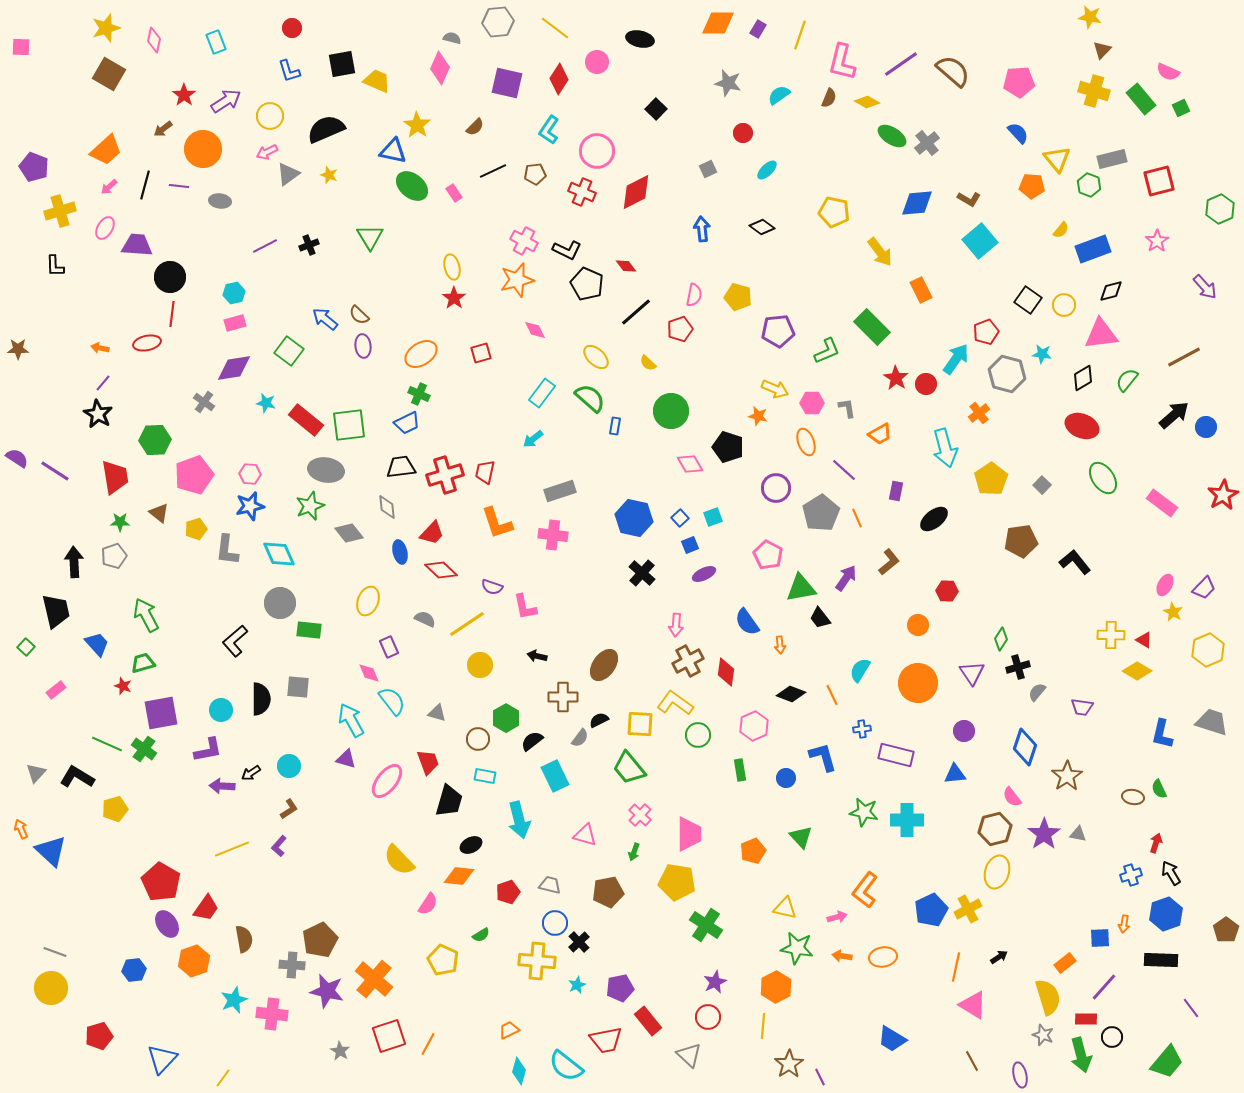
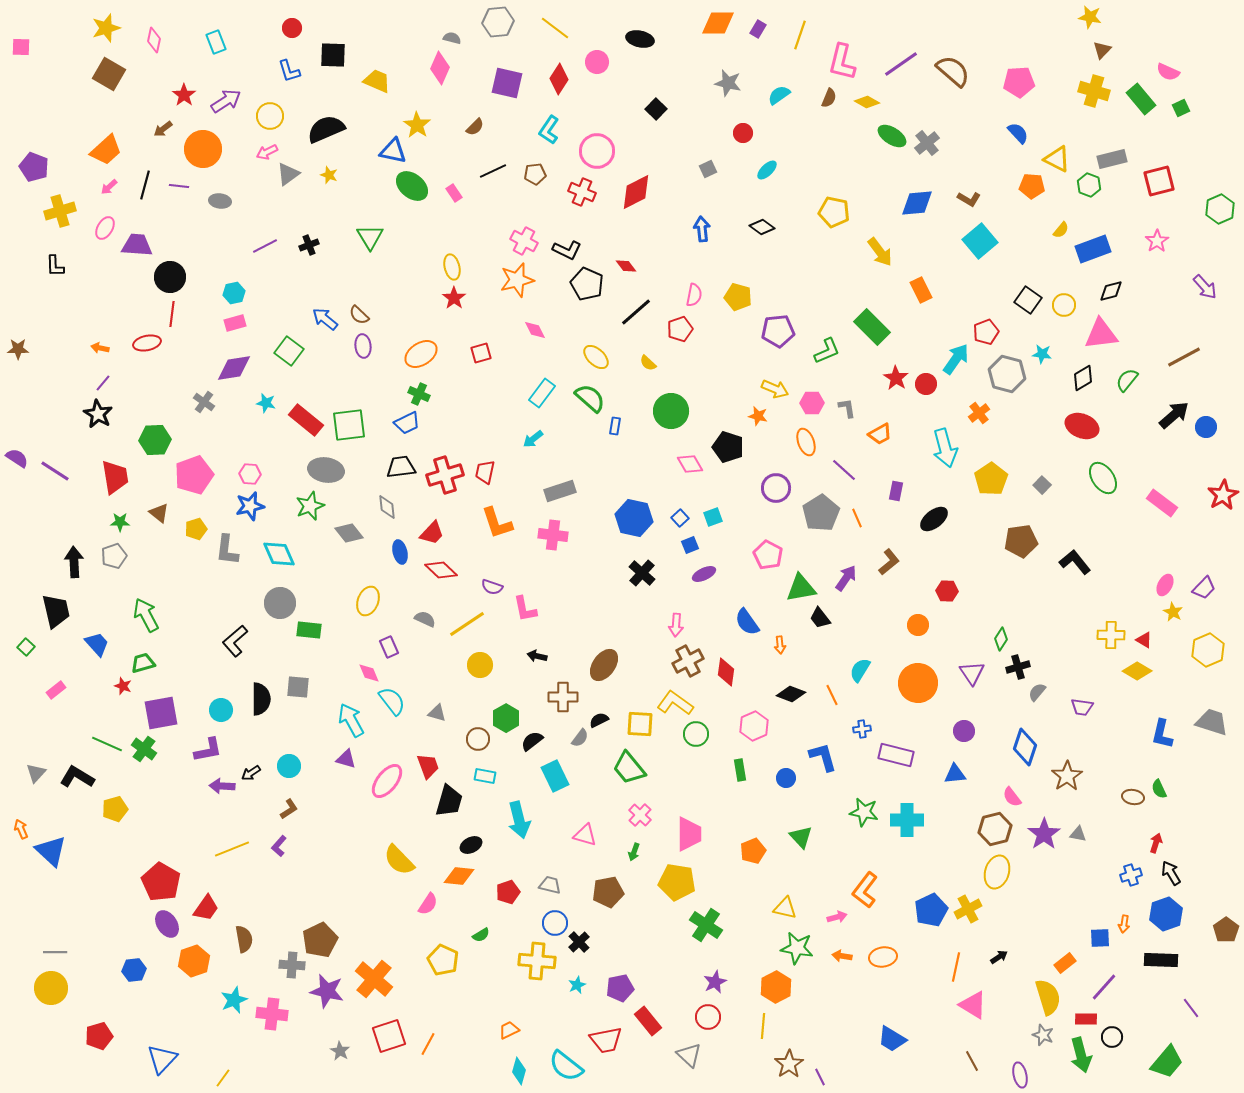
black square at (342, 64): moved 9 px left, 9 px up; rotated 12 degrees clockwise
yellow triangle at (1057, 159): rotated 24 degrees counterclockwise
pink L-shape at (525, 607): moved 2 px down
green circle at (698, 735): moved 2 px left, 1 px up
red trapezoid at (428, 762): moved 4 px down
gray line at (55, 952): rotated 20 degrees counterclockwise
